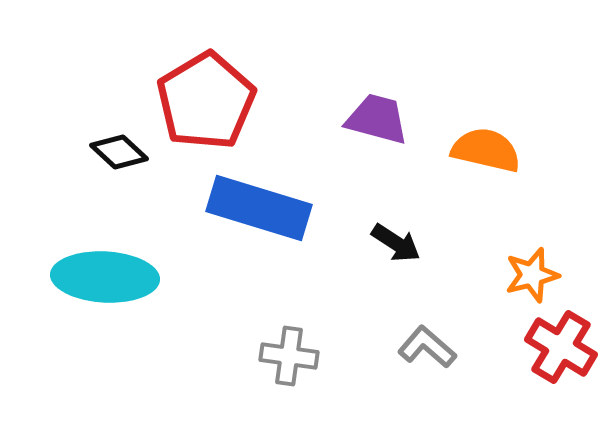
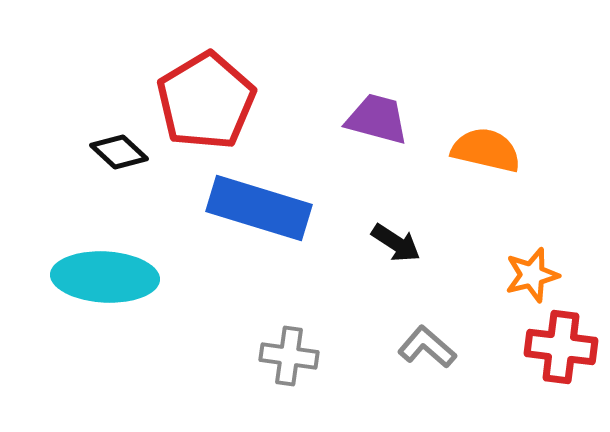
red cross: rotated 24 degrees counterclockwise
